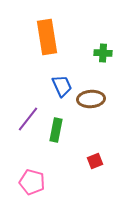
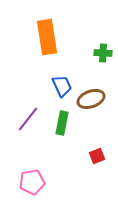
brown ellipse: rotated 16 degrees counterclockwise
green rectangle: moved 6 px right, 7 px up
red square: moved 2 px right, 5 px up
pink pentagon: rotated 25 degrees counterclockwise
